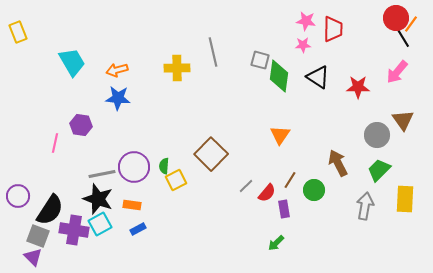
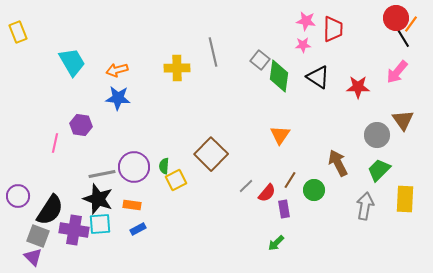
gray square at (260, 60): rotated 24 degrees clockwise
cyan square at (100, 224): rotated 25 degrees clockwise
